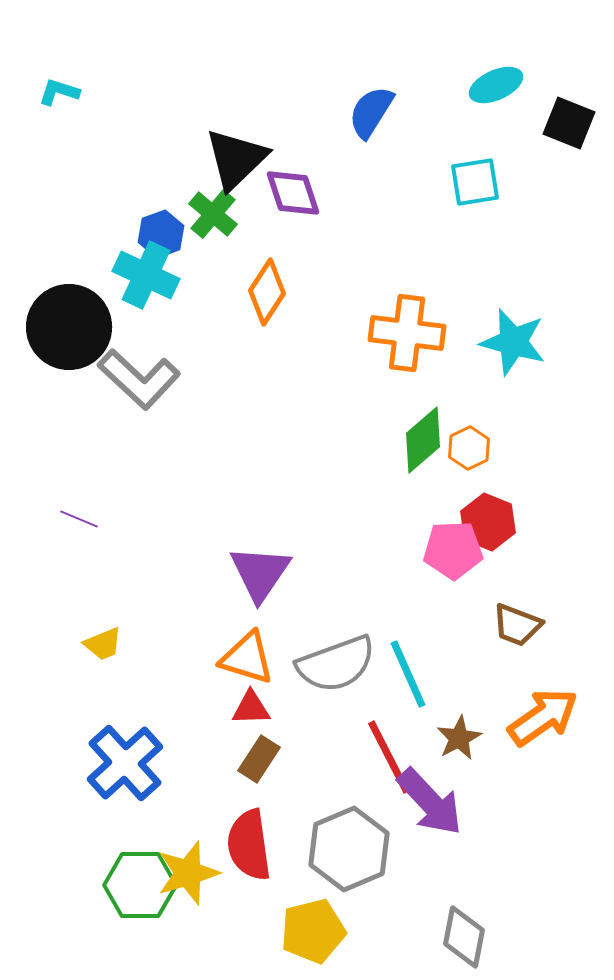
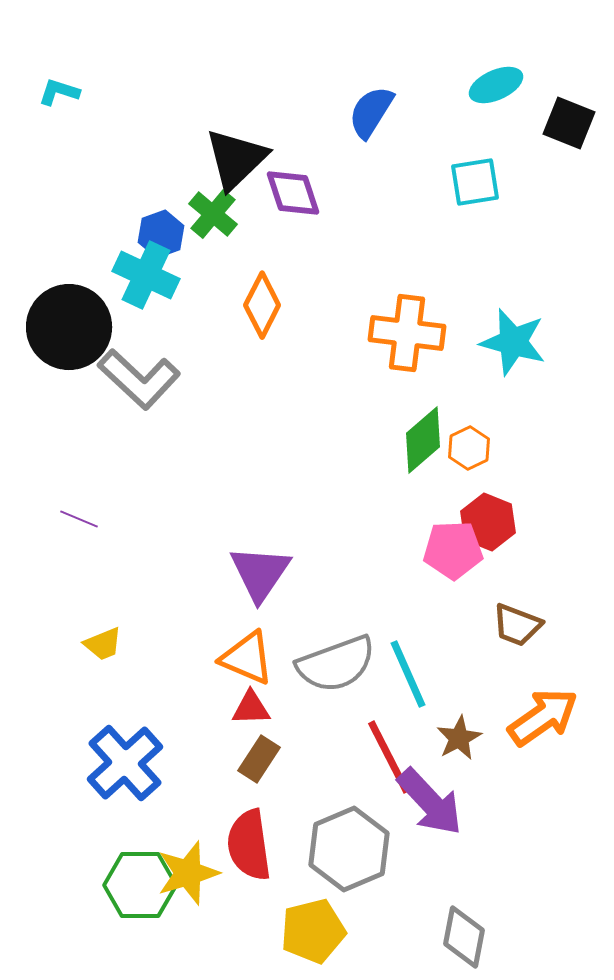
orange diamond: moved 5 px left, 13 px down; rotated 6 degrees counterclockwise
orange triangle: rotated 6 degrees clockwise
